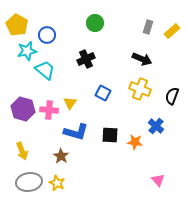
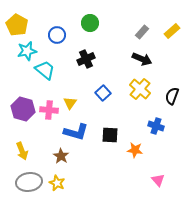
green circle: moved 5 px left
gray rectangle: moved 6 px left, 5 px down; rotated 24 degrees clockwise
blue circle: moved 10 px right
yellow cross: rotated 20 degrees clockwise
blue square: rotated 21 degrees clockwise
blue cross: rotated 21 degrees counterclockwise
orange star: moved 8 px down
